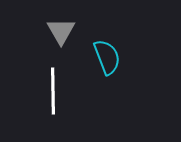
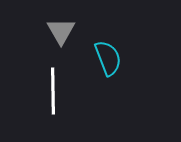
cyan semicircle: moved 1 px right, 1 px down
